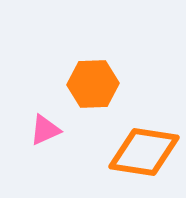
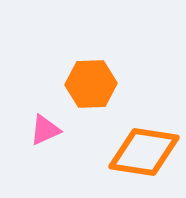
orange hexagon: moved 2 px left
